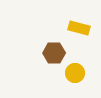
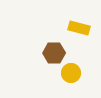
yellow circle: moved 4 px left
